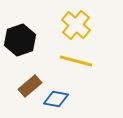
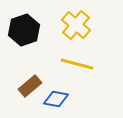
black hexagon: moved 4 px right, 10 px up
yellow line: moved 1 px right, 3 px down
